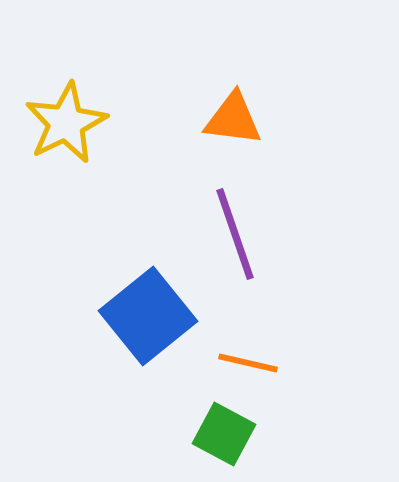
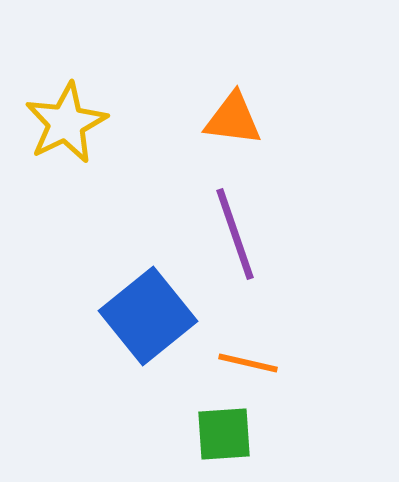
green square: rotated 32 degrees counterclockwise
